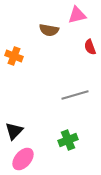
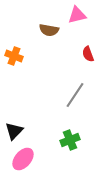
red semicircle: moved 2 px left, 7 px down
gray line: rotated 40 degrees counterclockwise
green cross: moved 2 px right
